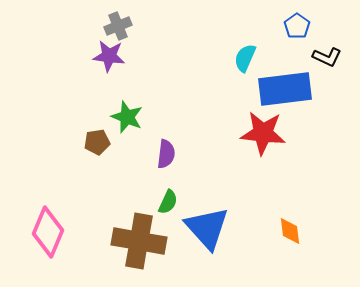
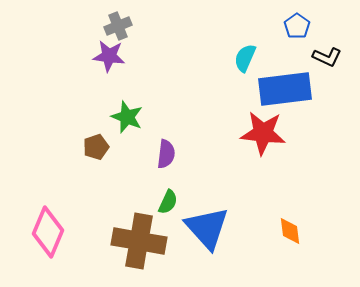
brown pentagon: moved 1 px left, 5 px down; rotated 10 degrees counterclockwise
